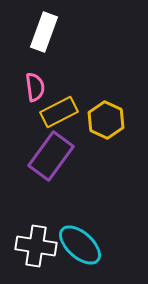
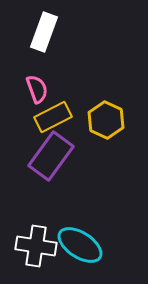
pink semicircle: moved 2 px right, 2 px down; rotated 12 degrees counterclockwise
yellow rectangle: moved 6 px left, 5 px down
cyan ellipse: rotated 9 degrees counterclockwise
